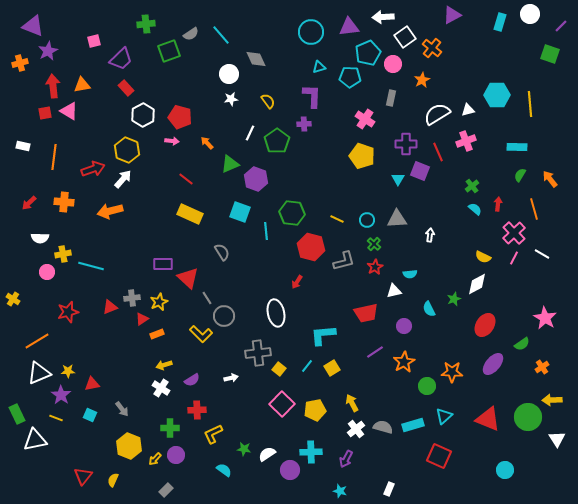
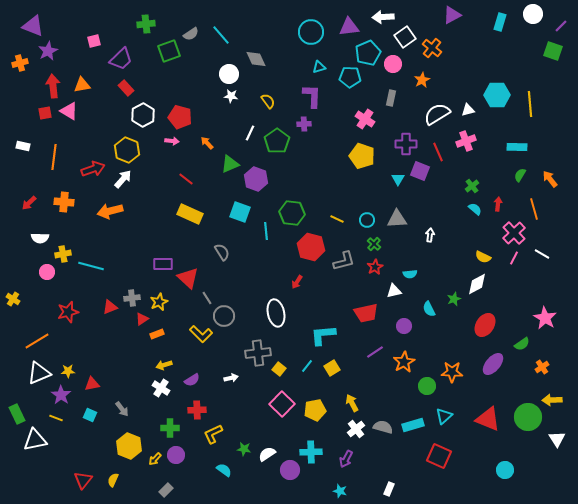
white circle at (530, 14): moved 3 px right
green square at (550, 54): moved 3 px right, 3 px up
white star at (231, 99): moved 3 px up; rotated 16 degrees clockwise
red triangle at (83, 476): moved 4 px down
